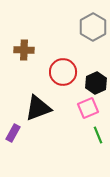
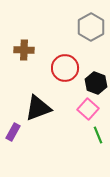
gray hexagon: moved 2 px left
red circle: moved 2 px right, 4 px up
black hexagon: rotated 15 degrees counterclockwise
pink square: moved 1 px down; rotated 25 degrees counterclockwise
purple rectangle: moved 1 px up
